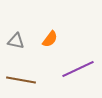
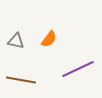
orange semicircle: moved 1 px left
